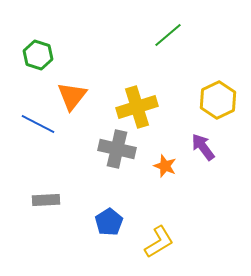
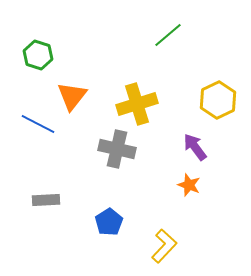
yellow cross: moved 3 px up
purple arrow: moved 8 px left
orange star: moved 24 px right, 19 px down
yellow L-shape: moved 5 px right, 4 px down; rotated 16 degrees counterclockwise
